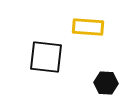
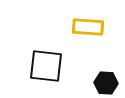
black square: moved 9 px down
